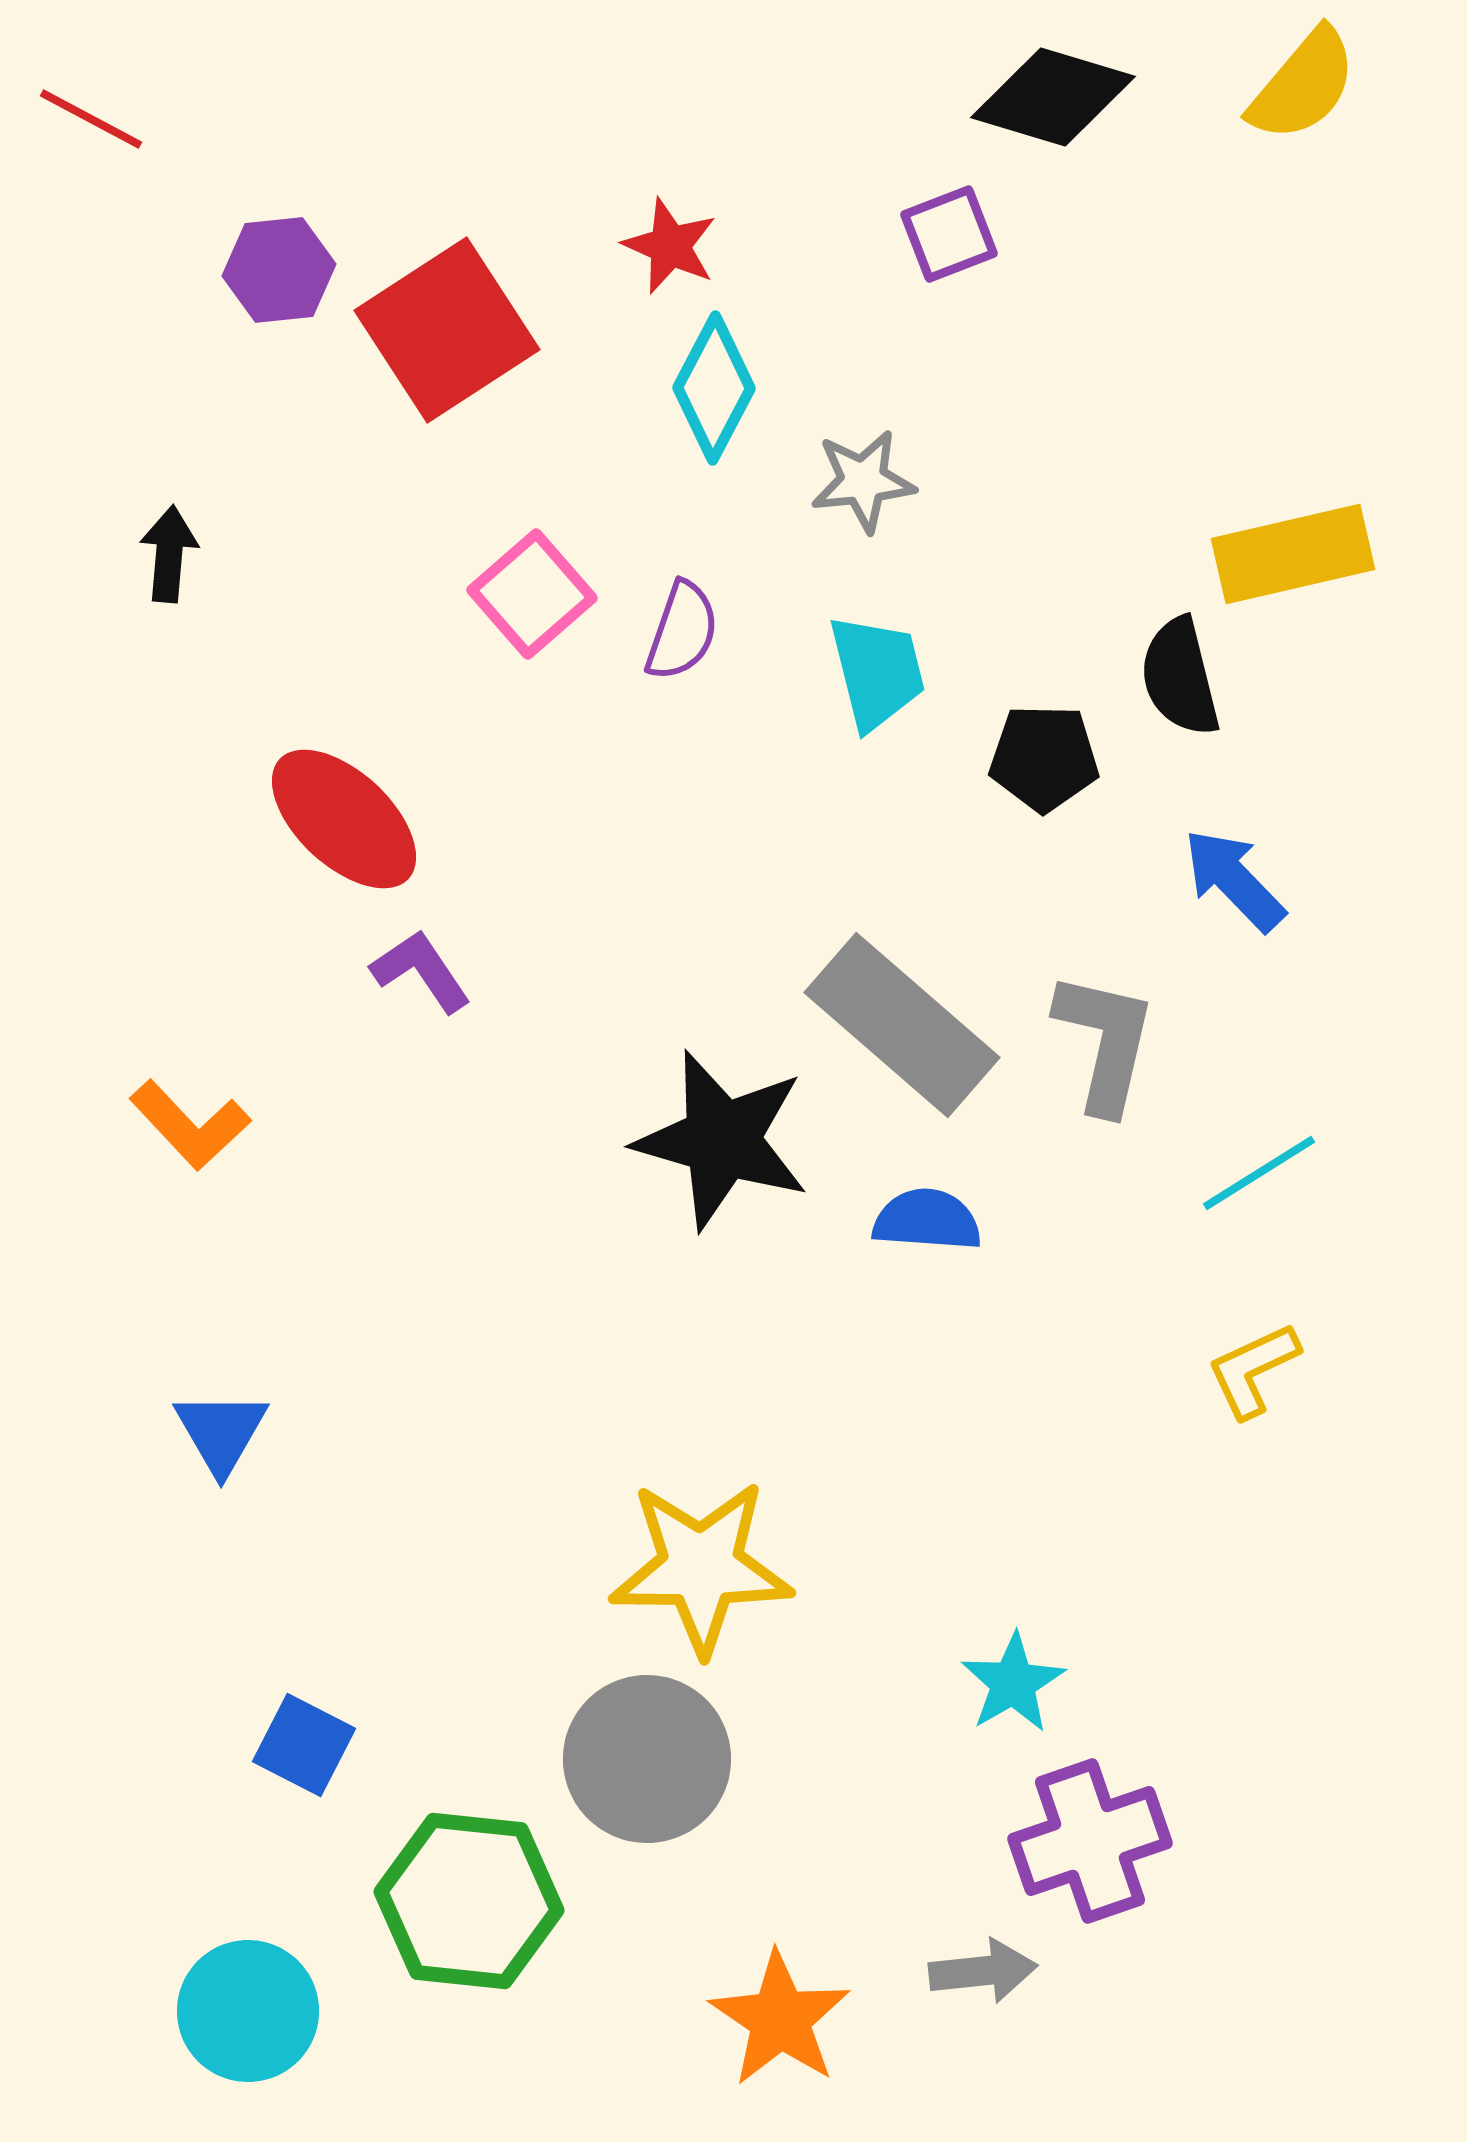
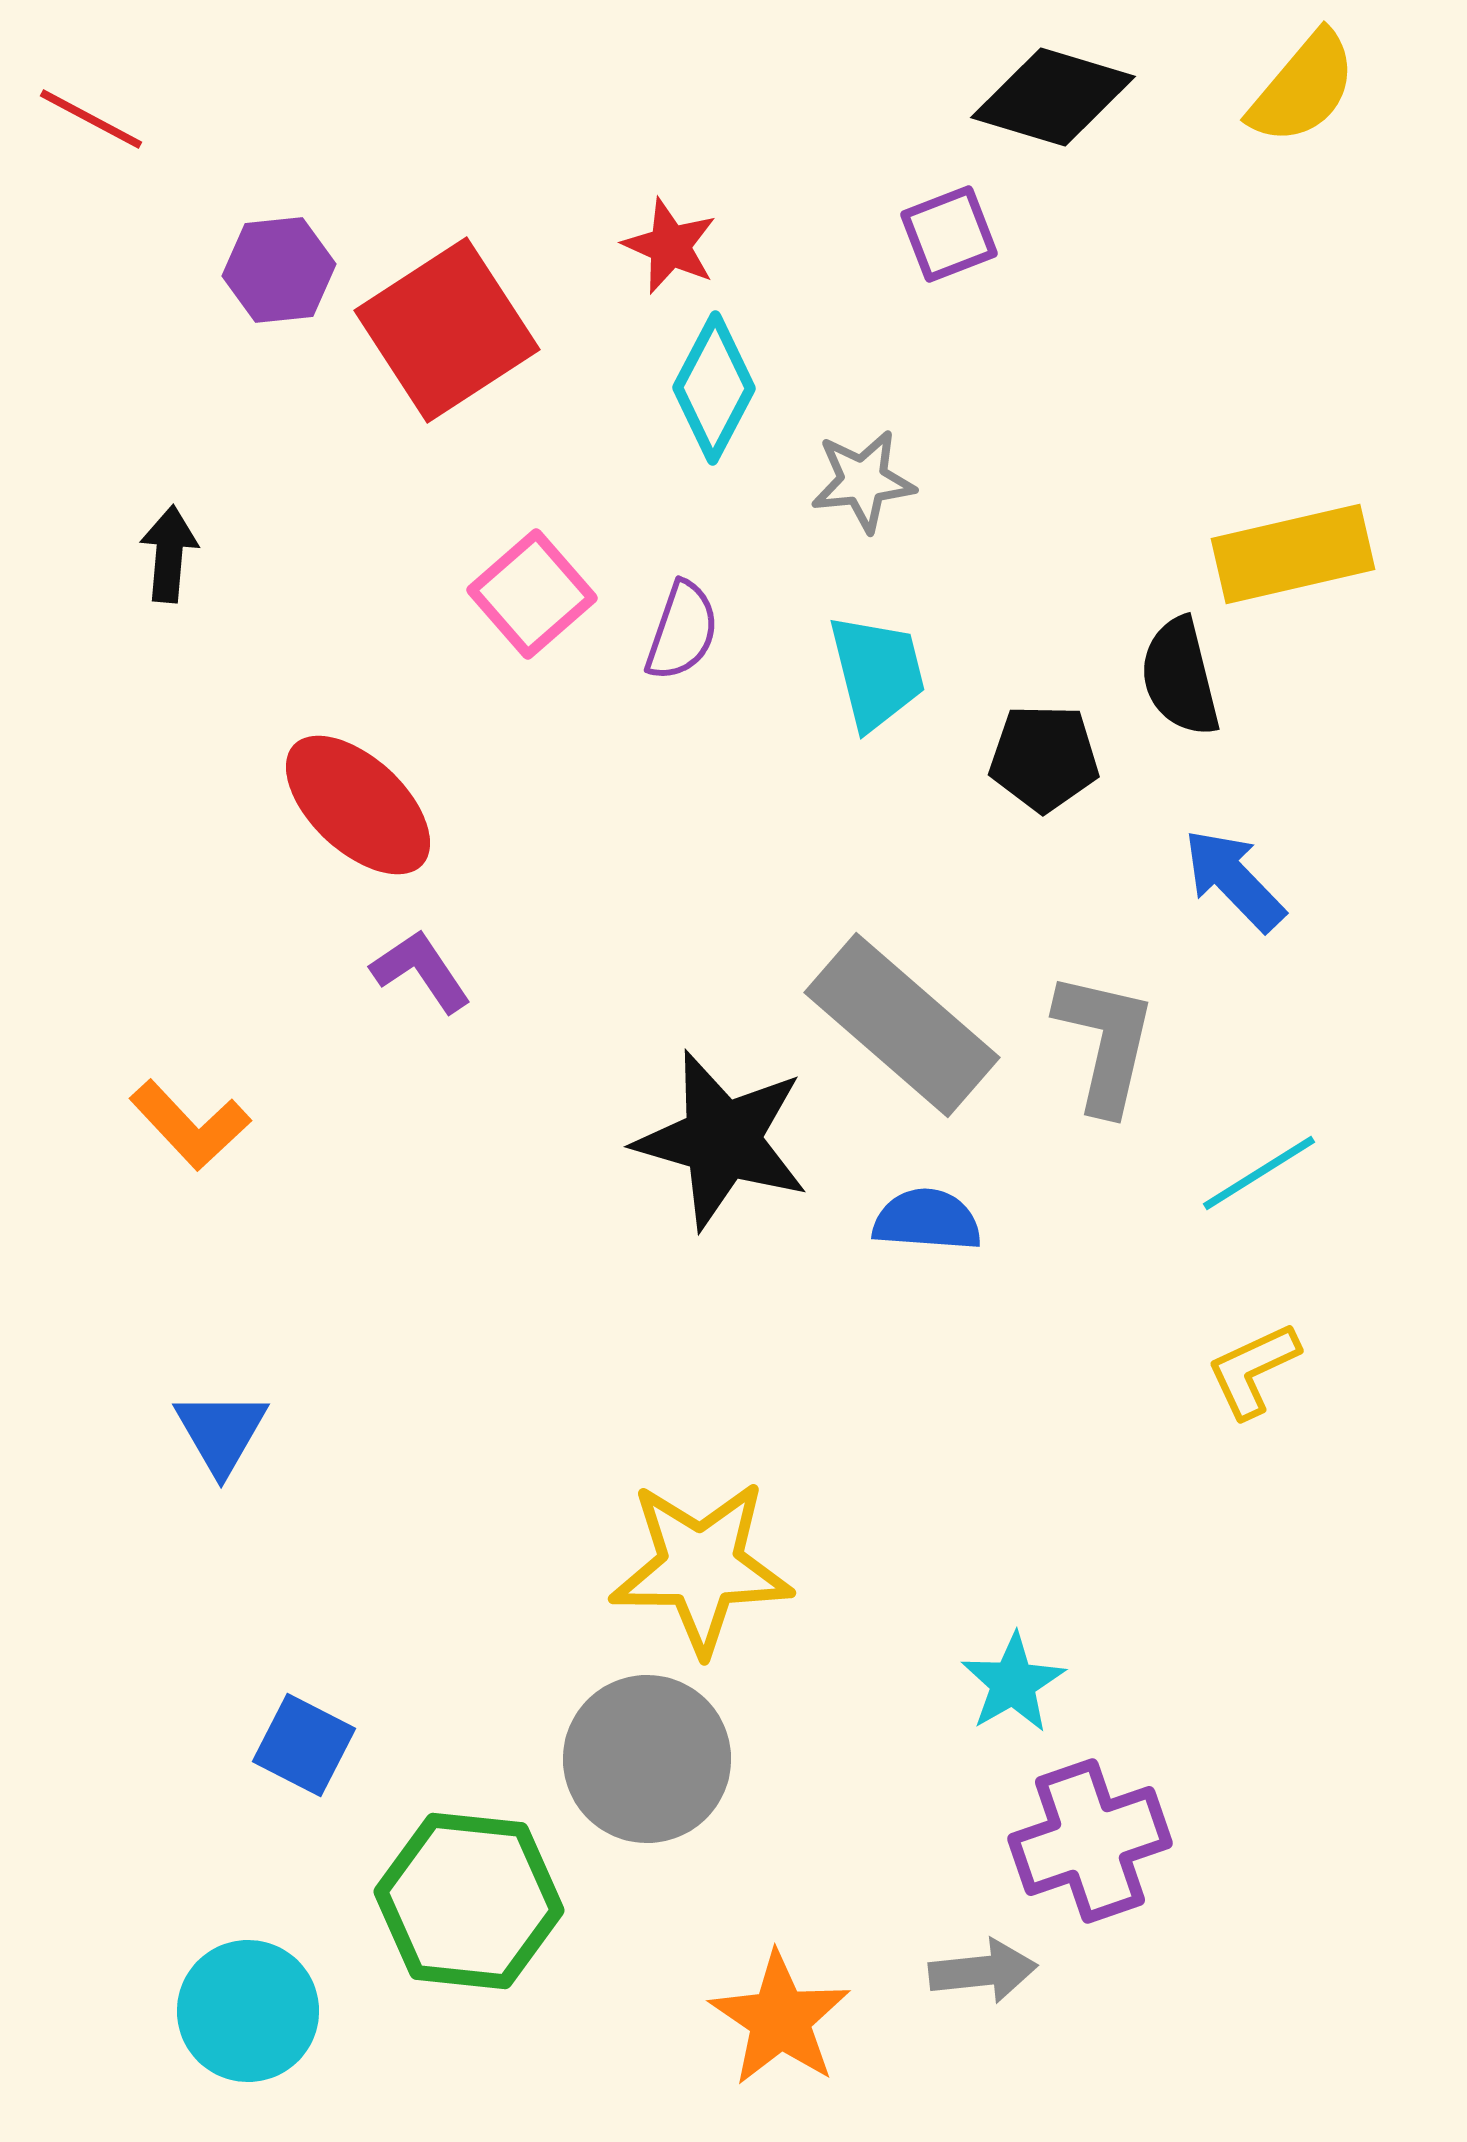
yellow semicircle: moved 3 px down
red ellipse: moved 14 px right, 14 px up
